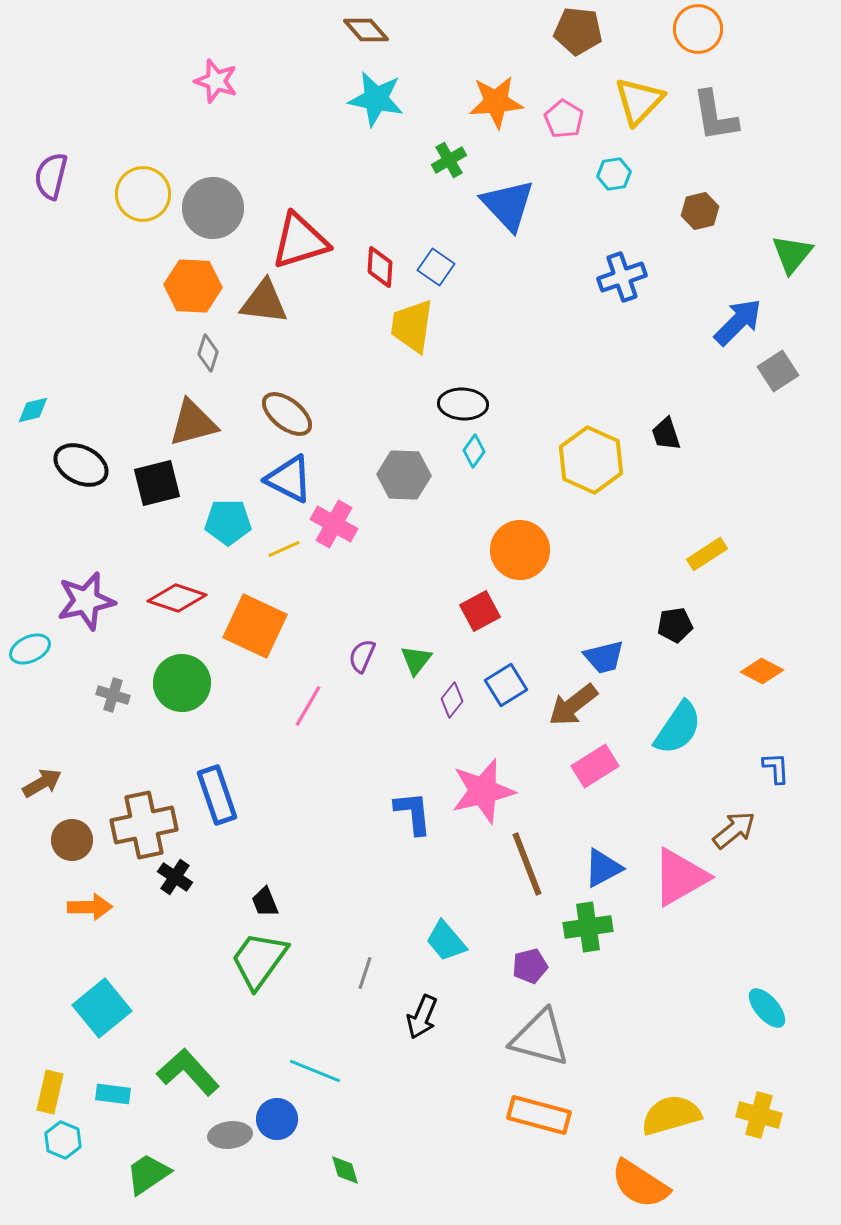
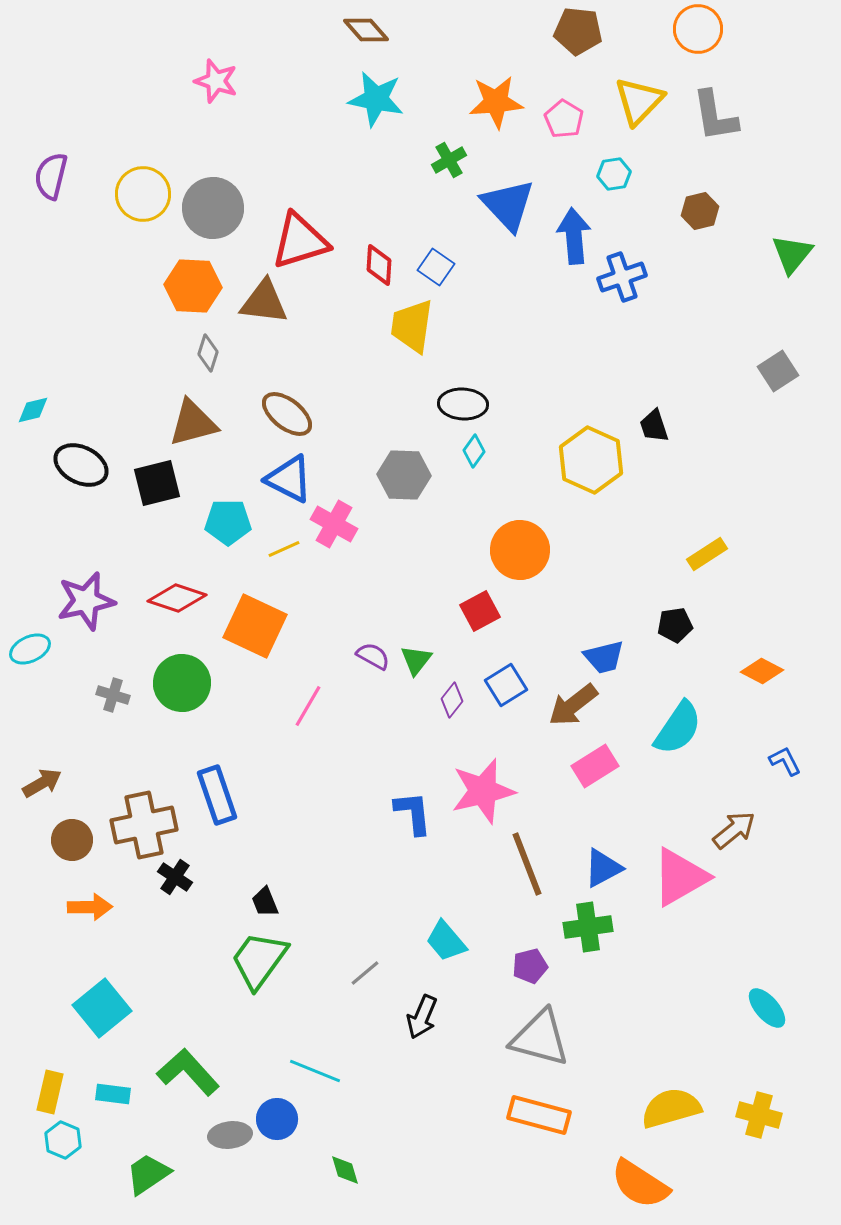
red diamond at (380, 267): moved 1 px left, 2 px up
blue arrow at (738, 322): moved 164 px left, 86 px up; rotated 50 degrees counterclockwise
black trapezoid at (666, 434): moved 12 px left, 8 px up
purple semicircle at (362, 656): moved 11 px right; rotated 96 degrees clockwise
blue L-shape at (776, 768): moved 9 px right, 7 px up; rotated 24 degrees counterclockwise
gray line at (365, 973): rotated 32 degrees clockwise
yellow semicircle at (671, 1115): moved 7 px up
